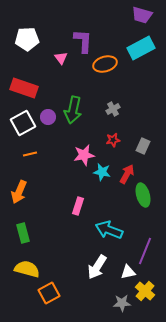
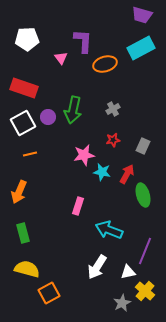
gray star: rotated 24 degrees counterclockwise
